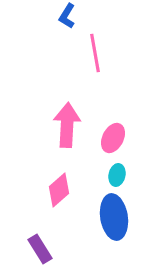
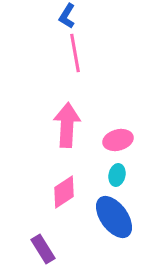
pink line: moved 20 px left
pink ellipse: moved 5 px right, 2 px down; rotated 48 degrees clockwise
pink diamond: moved 5 px right, 2 px down; rotated 8 degrees clockwise
blue ellipse: rotated 27 degrees counterclockwise
purple rectangle: moved 3 px right
